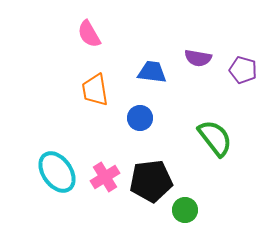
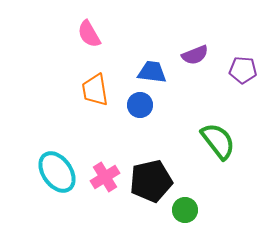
purple semicircle: moved 3 px left, 3 px up; rotated 32 degrees counterclockwise
purple pentagon: rotated 12 degrees counterclockwise
blue circle: moved 13 px up
green semicircle: moved 3 px right, 3 px down
black pentagon: rotated 6 degrees counterclockwise
